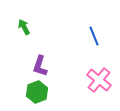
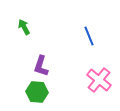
blue line: moved 5 px left
purple L-shape: moved 1 px right
green hexagon: rotated 25 degrees clockwise
